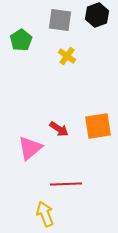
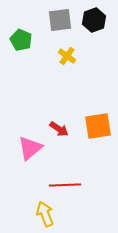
black hexagon: moved 3 px left, 5 px down
gray square: rotated 15 degrees counterclockwise
green pentagon: rotated 15 degrees counterclockwise
red line: moved 1 px left, 1 px down
